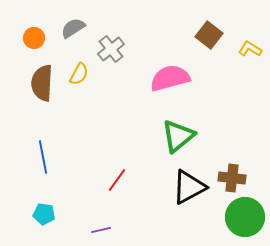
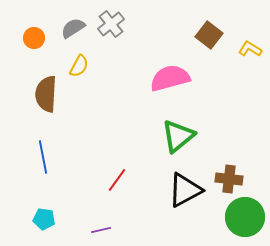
gray cross: moved 25 px up
yellow semicircle: moved 8 px up
brown semicircle: moved 4 px right, 11 px down
brown cross: moved 3 px left, 1 px down
black triangle: moved 4 px left, 3 px down
cyan pentagon: moved 5 px down
